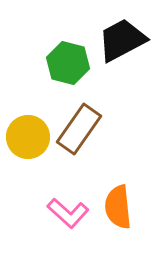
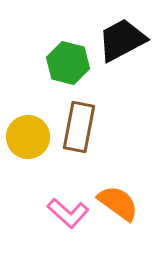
brown rectangle: moved 2 px up; rotated 24 degrees counterclockwise
orange semicircle: moved 4 px up; rotated 132 degrees clockwise
